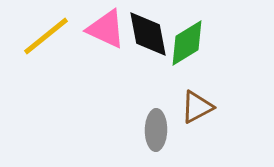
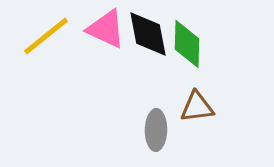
green diamond: moved 1 px down; rotated 57 degrees counterclockwise
brown triangle: rotated 21 degrees clockwise
